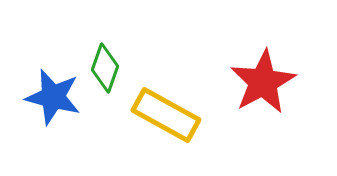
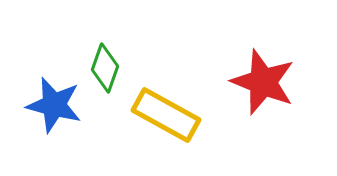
red star: rotated 22 degrees counterclockwise
blue star: moved 1 px right, 8 px down
